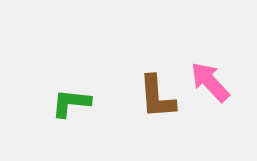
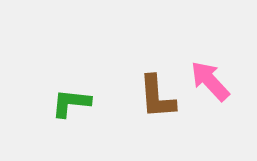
pink arrow: moved 1 px up
